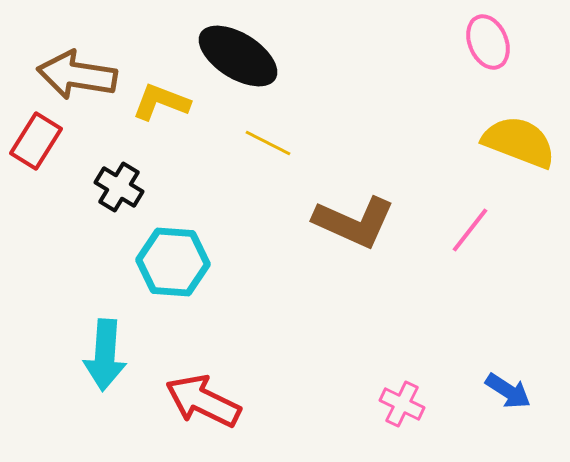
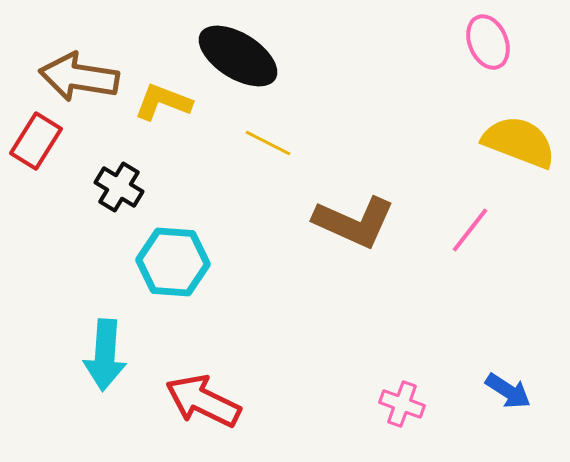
brown arrow: moved 2 px right, 2 px down
yellow L-shape: moved 2 px right
pink cross: rotated 6 degrees counterclockwise
